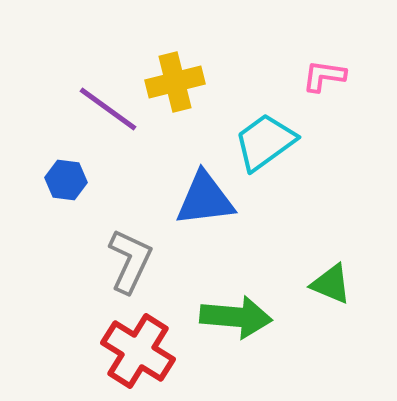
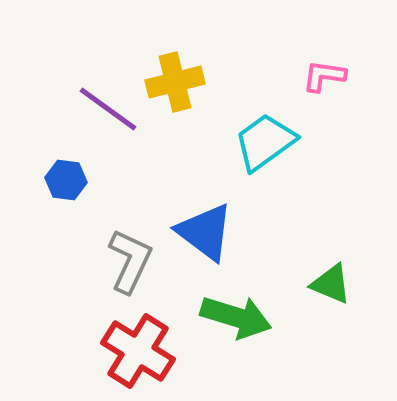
blue triangle: moved 33 px down; rotated 44 degrees clockwise
green arrow: rotated 12 degrees clockwise
